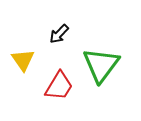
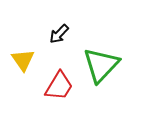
green triangle: rotated 6 degrees clockwise
